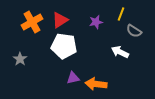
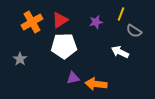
white pentagon: rotated 10 degrees counterclockwise
